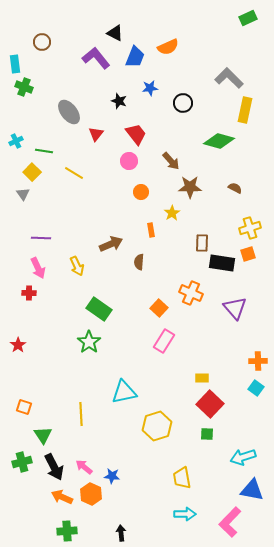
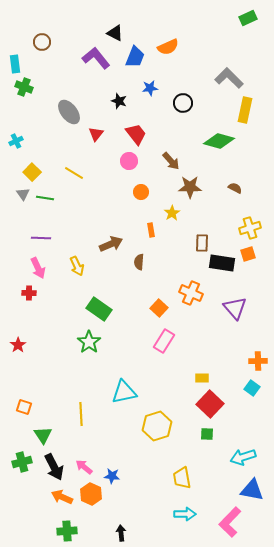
green line at (44, 151): moved 1 px right, 47 px down
cyan square at (256, 388): moved 4 px left
